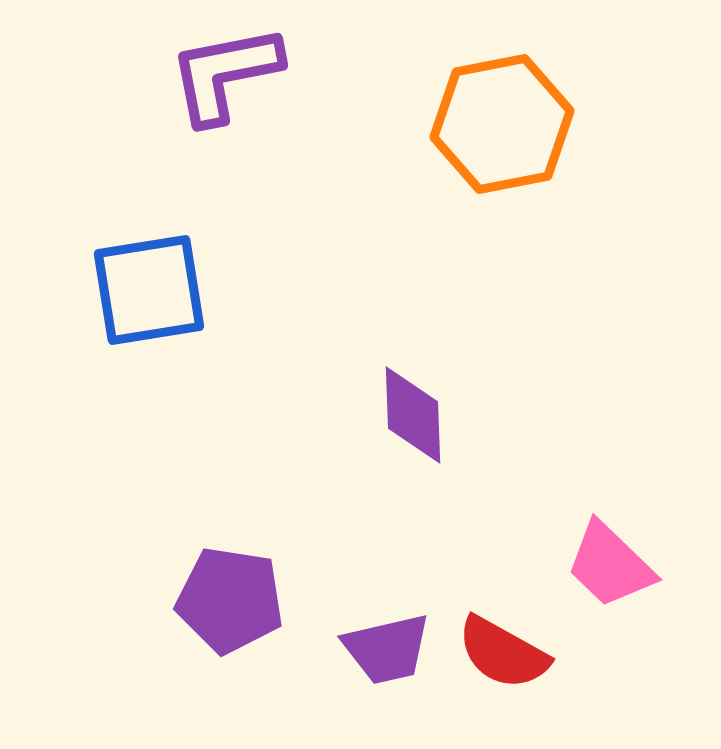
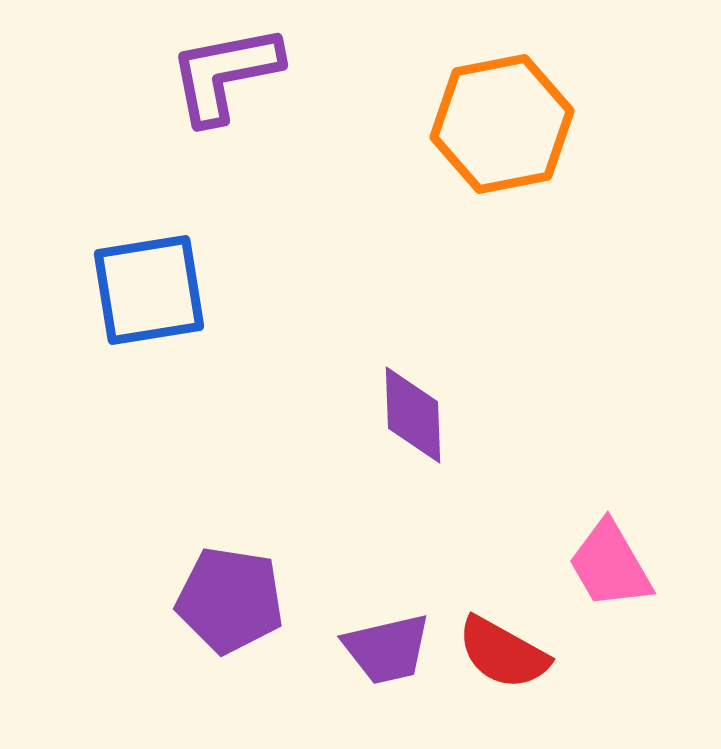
pink trapezoid: rotated 16 degrees clockwise
